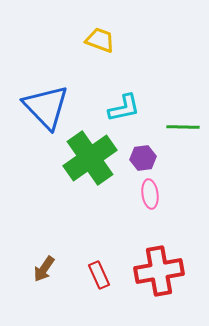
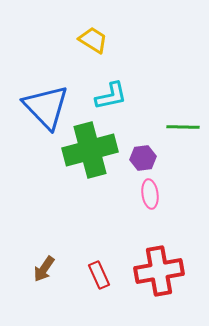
yellow trapezoid: moved 7 px left; rotated 12 degrees clockwise
cyan L-shape: moved 13 px left, 12 px up
green cross: moved 8 px up; rotated 20 degrees clockwise
